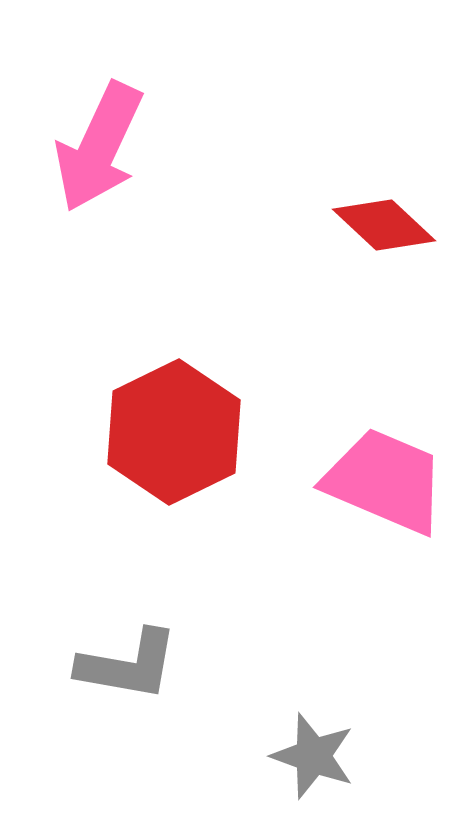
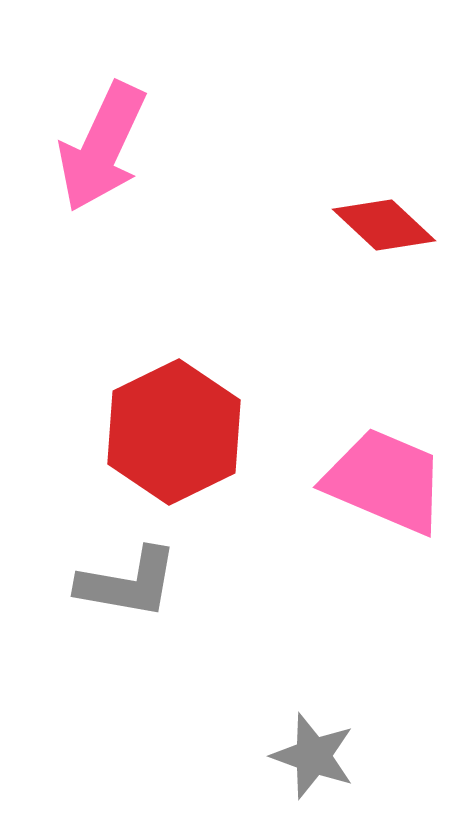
pink arrow: moved 3 px right
gray L-shape: moved 82 px up
